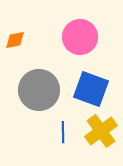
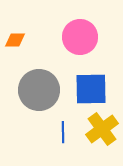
orange diamond: rotated 10 degrees clockwise
blue square: rotated 21 degrees counterclockwise
yellow cross: moved 1 px right, 2 px up
